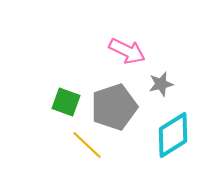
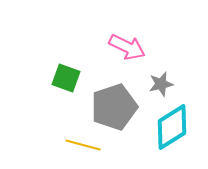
pink arrow: moved 4 px up
green square: moved 24 px up
cyan diamond: moved 1 px left, 8 px up
yellow line: moved 4 px left; rotated 28 degrees counterclockwise
